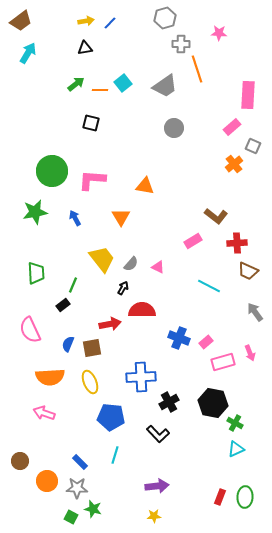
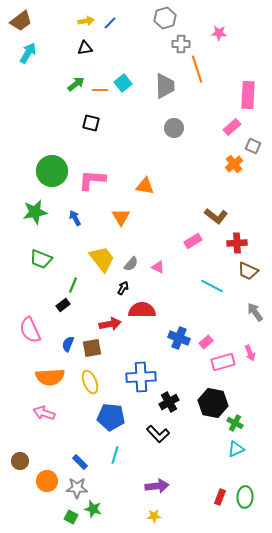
gray trapezoid at (165, 86): rotated 56 degrees counterclockwise
green trapezoid at (36, 273): moved 5 px right, 14 px up; rotated 115 degrees clockwise
cyan line at (209, 286): moved 3 px right
